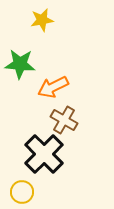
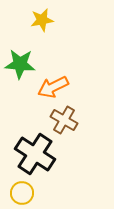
black cross: moved 9 px left; rotated 12 degrees counterclockwise
yellow circle: moved 1 px down
